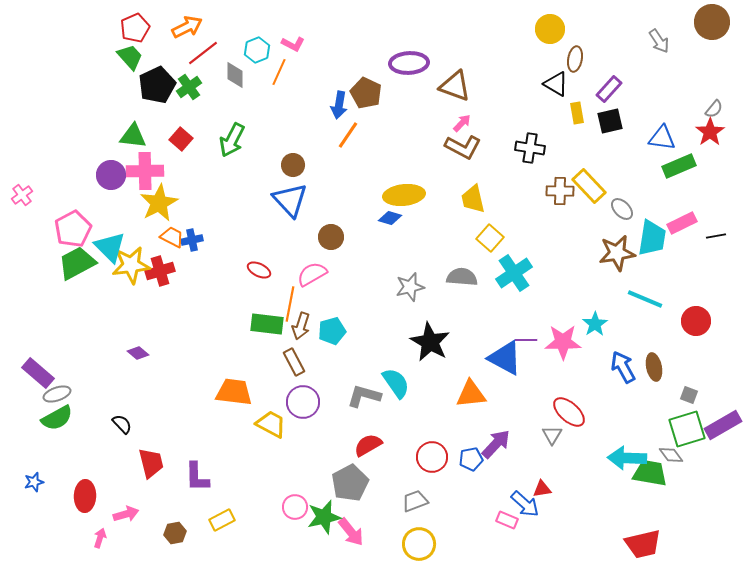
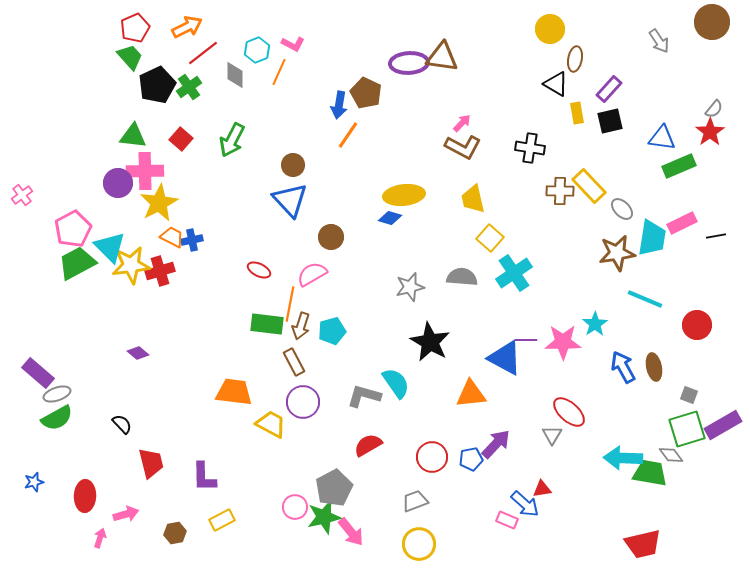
brown triangle at (455, 86): moved 13 px left, 29 px up; rotated 12 degrees counterclockwise
purple circle at (111, 175): moved 7 px right, 8 px down
red circle at (696, 321): moved 1 px right, 4 px down
cyan arrow at (627, 458): moved 4 px left
purple L-shape at (197, 477): moved 7 px right
gray pentagon at (350, 483): moved 16 px left, 5 px down
